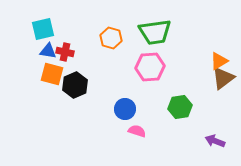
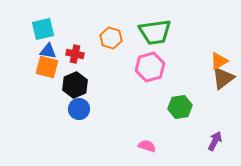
red cross: moved 10 px right, 2 px down
pink hexagon: rotated 12 degrees counterclockwise
orange square: moved 5 px left, 7 px up
blue circle: moved 46 px left
pink semicircle: moved 10 px right, 15 px down
purple arrow: rotated 96 degrees clockwise
